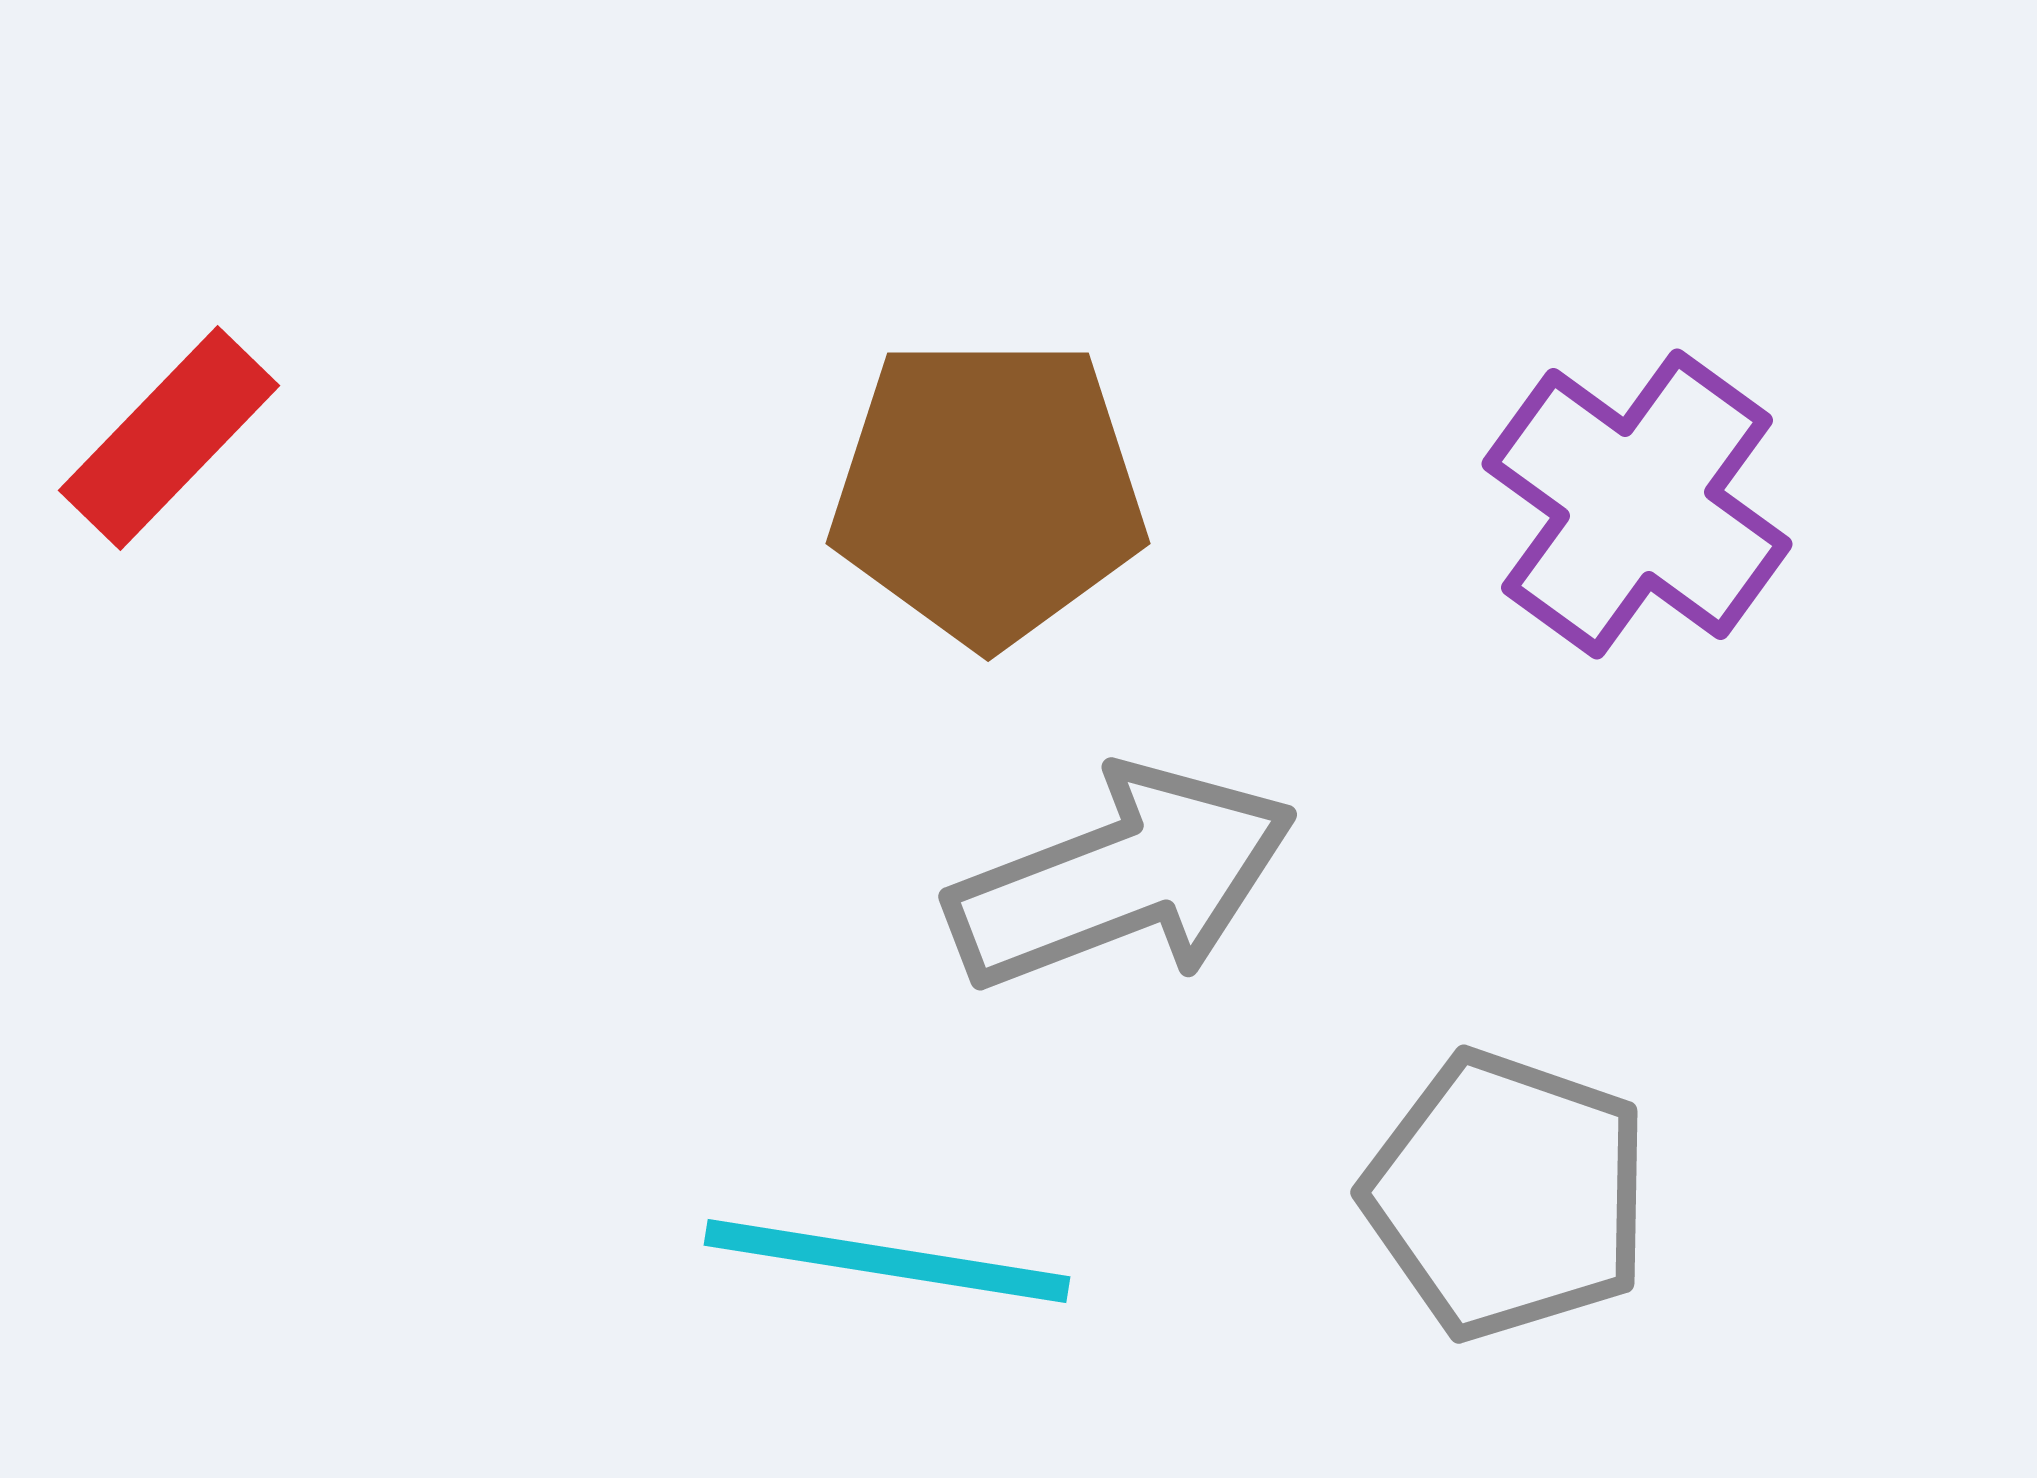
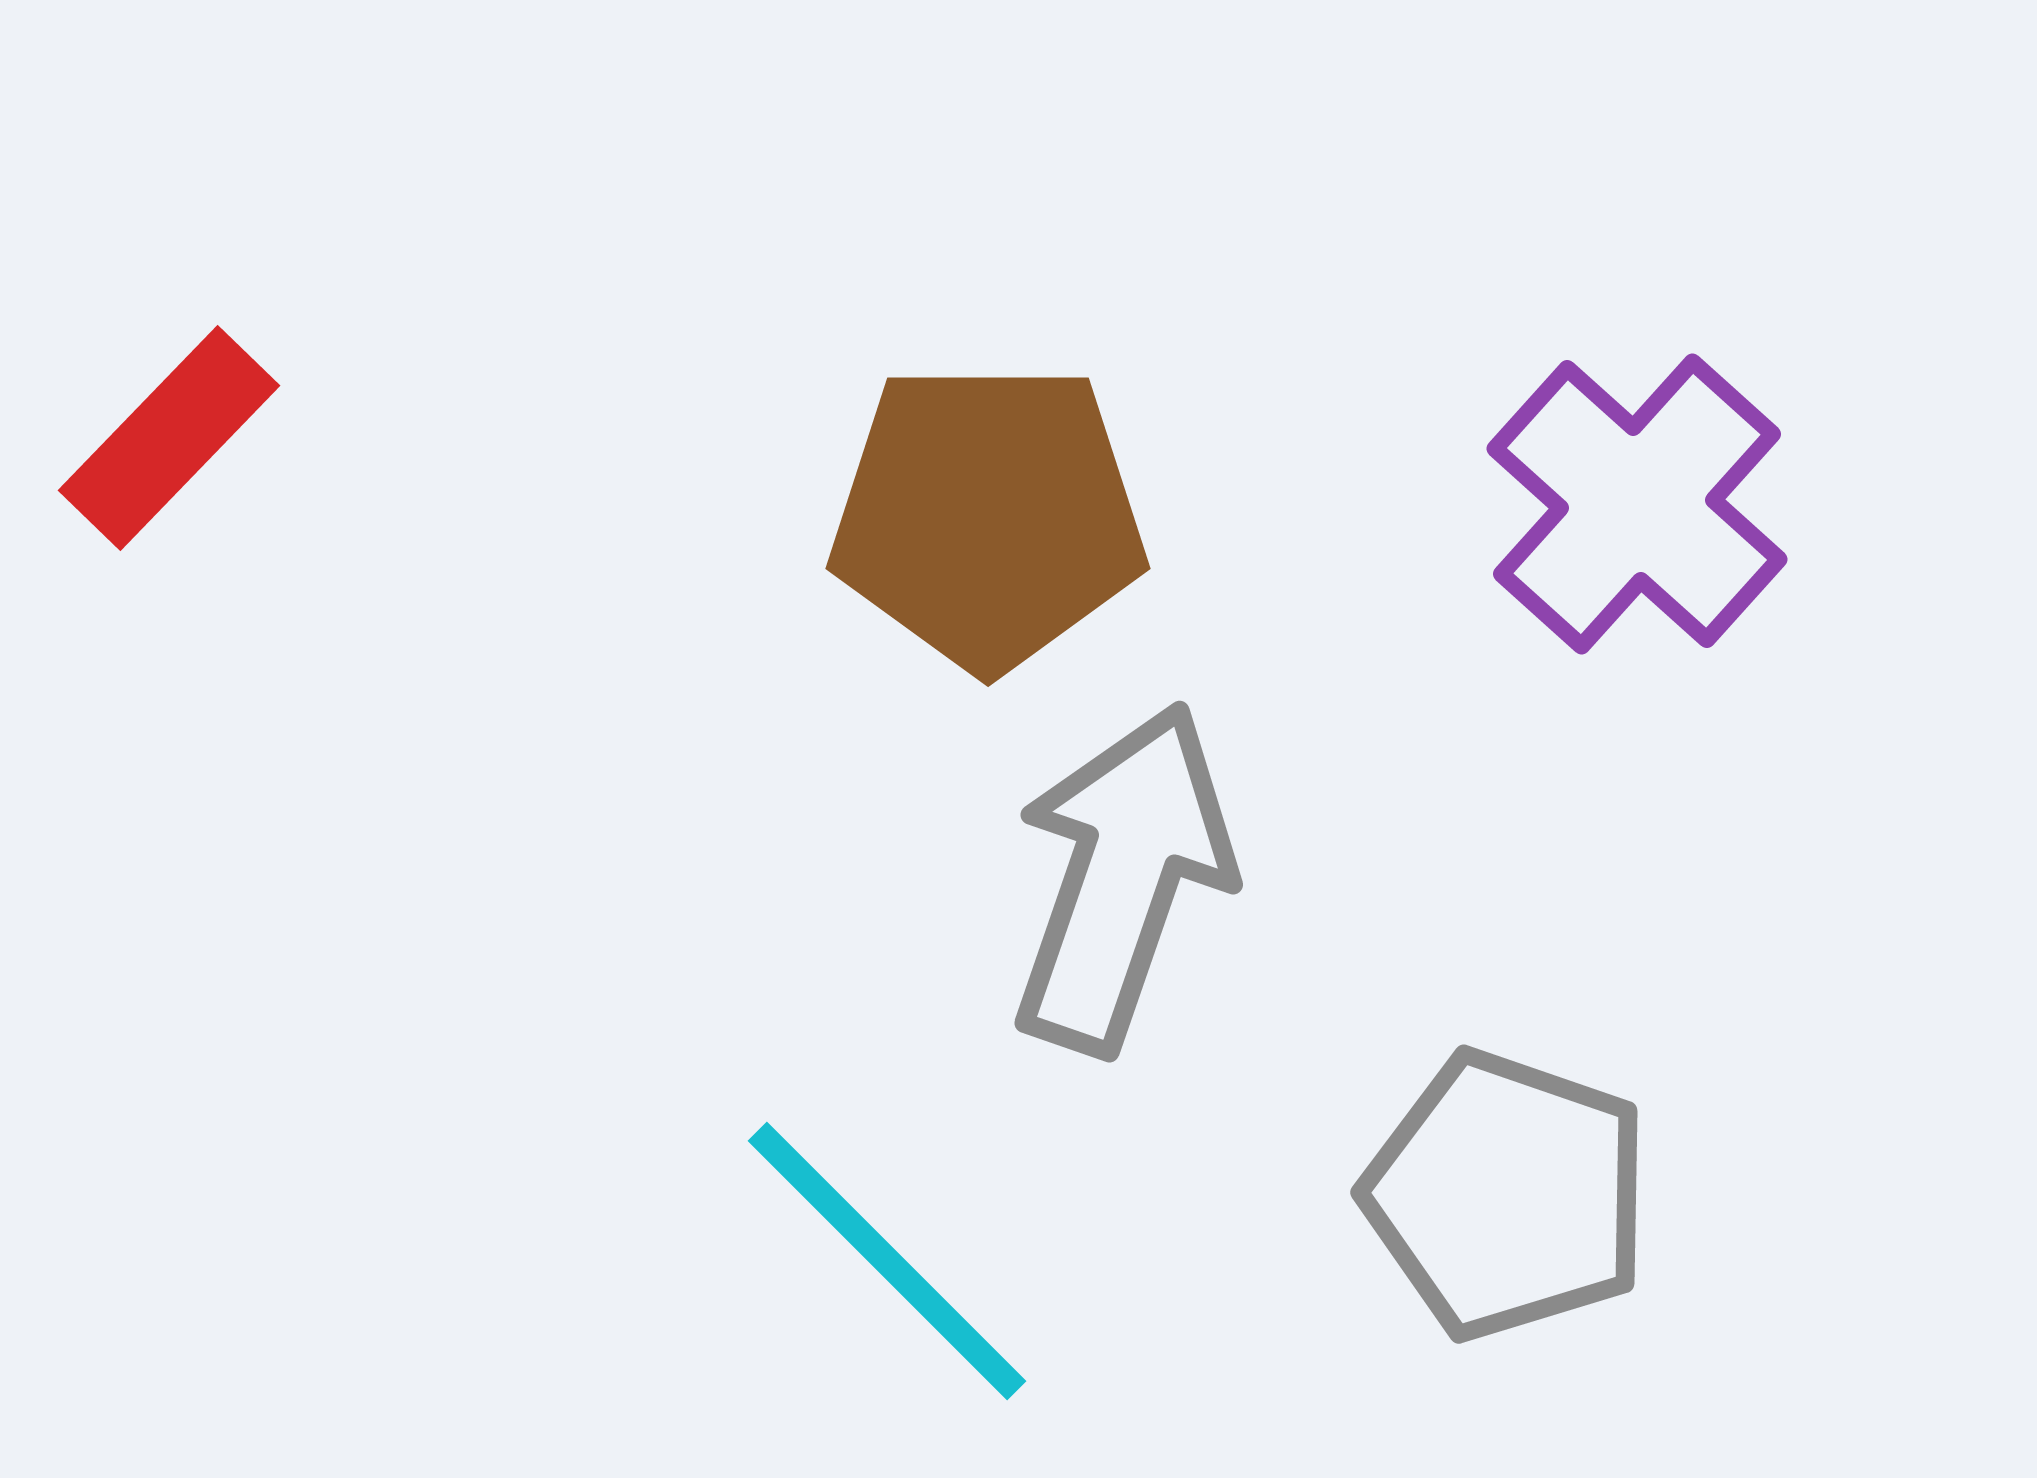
brown pentagon: moved 25 px down
purple cross: rotated 6 degrees clockwise
gray arrow: rotated 50 degrees counterclockwise
cyan line: rotated 36 degrees clockwise
